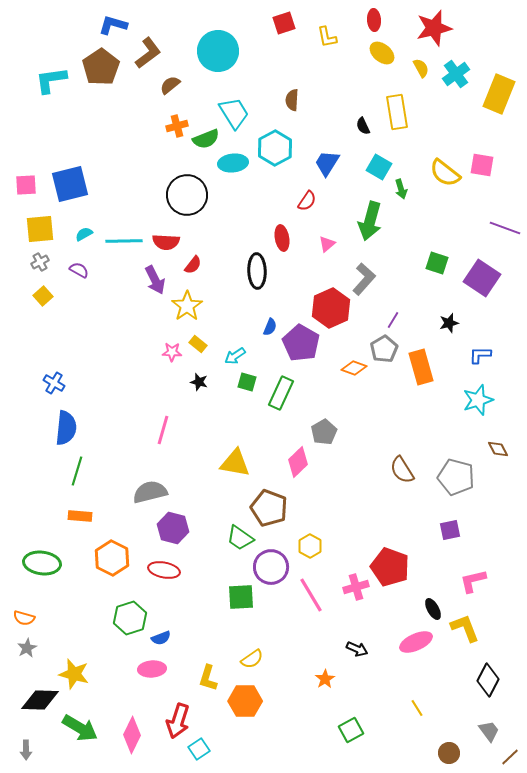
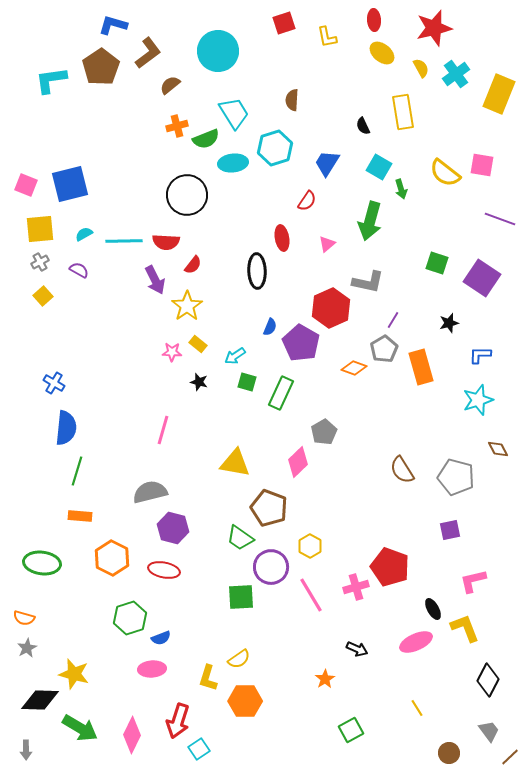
yellow rectangle at (397, 112): moved 6 px right
cyan hexagon at (275, 148): rotated 12 degrees clockwise
pink square at (26, 185): rotated 25 degrees clockwise
purple line at (505, 228): moved 5 px left, 9 px up
gray L-shape at (364, 279): moved 4 px right, 3 px down; rotated 60 degrees clockwise
yellow semicircle at (252, 659): moved 13 px left
